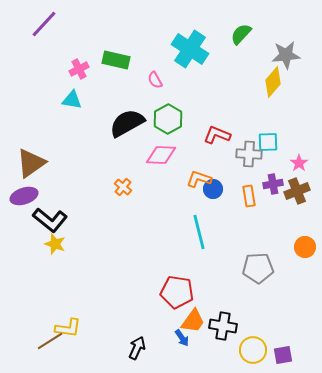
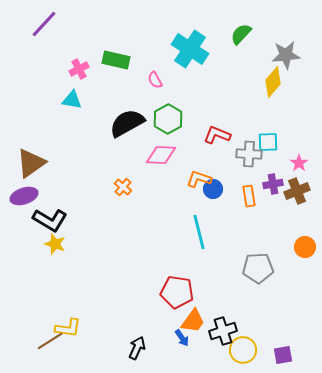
black L-shape: rotated 8 degrees counterclockwise
black cross: moved 5 px down; rotated 28 degrees counterclockwise
yellow circle: moved 10 px left
